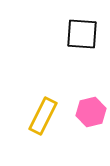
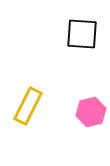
yellow rectangle: moved 15 px left, 10 px up
